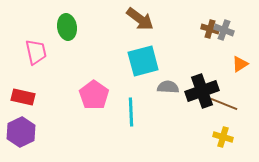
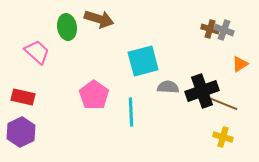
brown arrow: moved 41 px left; rotated 20 degrees counterclockwise
pink trapezoid: moved 1 px right; rotated 36 degrees counterclockwise
